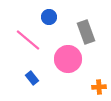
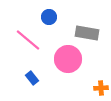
gray rectangle: moved 1 px right, 1 px down; rotated 60 degrees counterclockwise
orange cross: moved 2 px right, 1 px down
